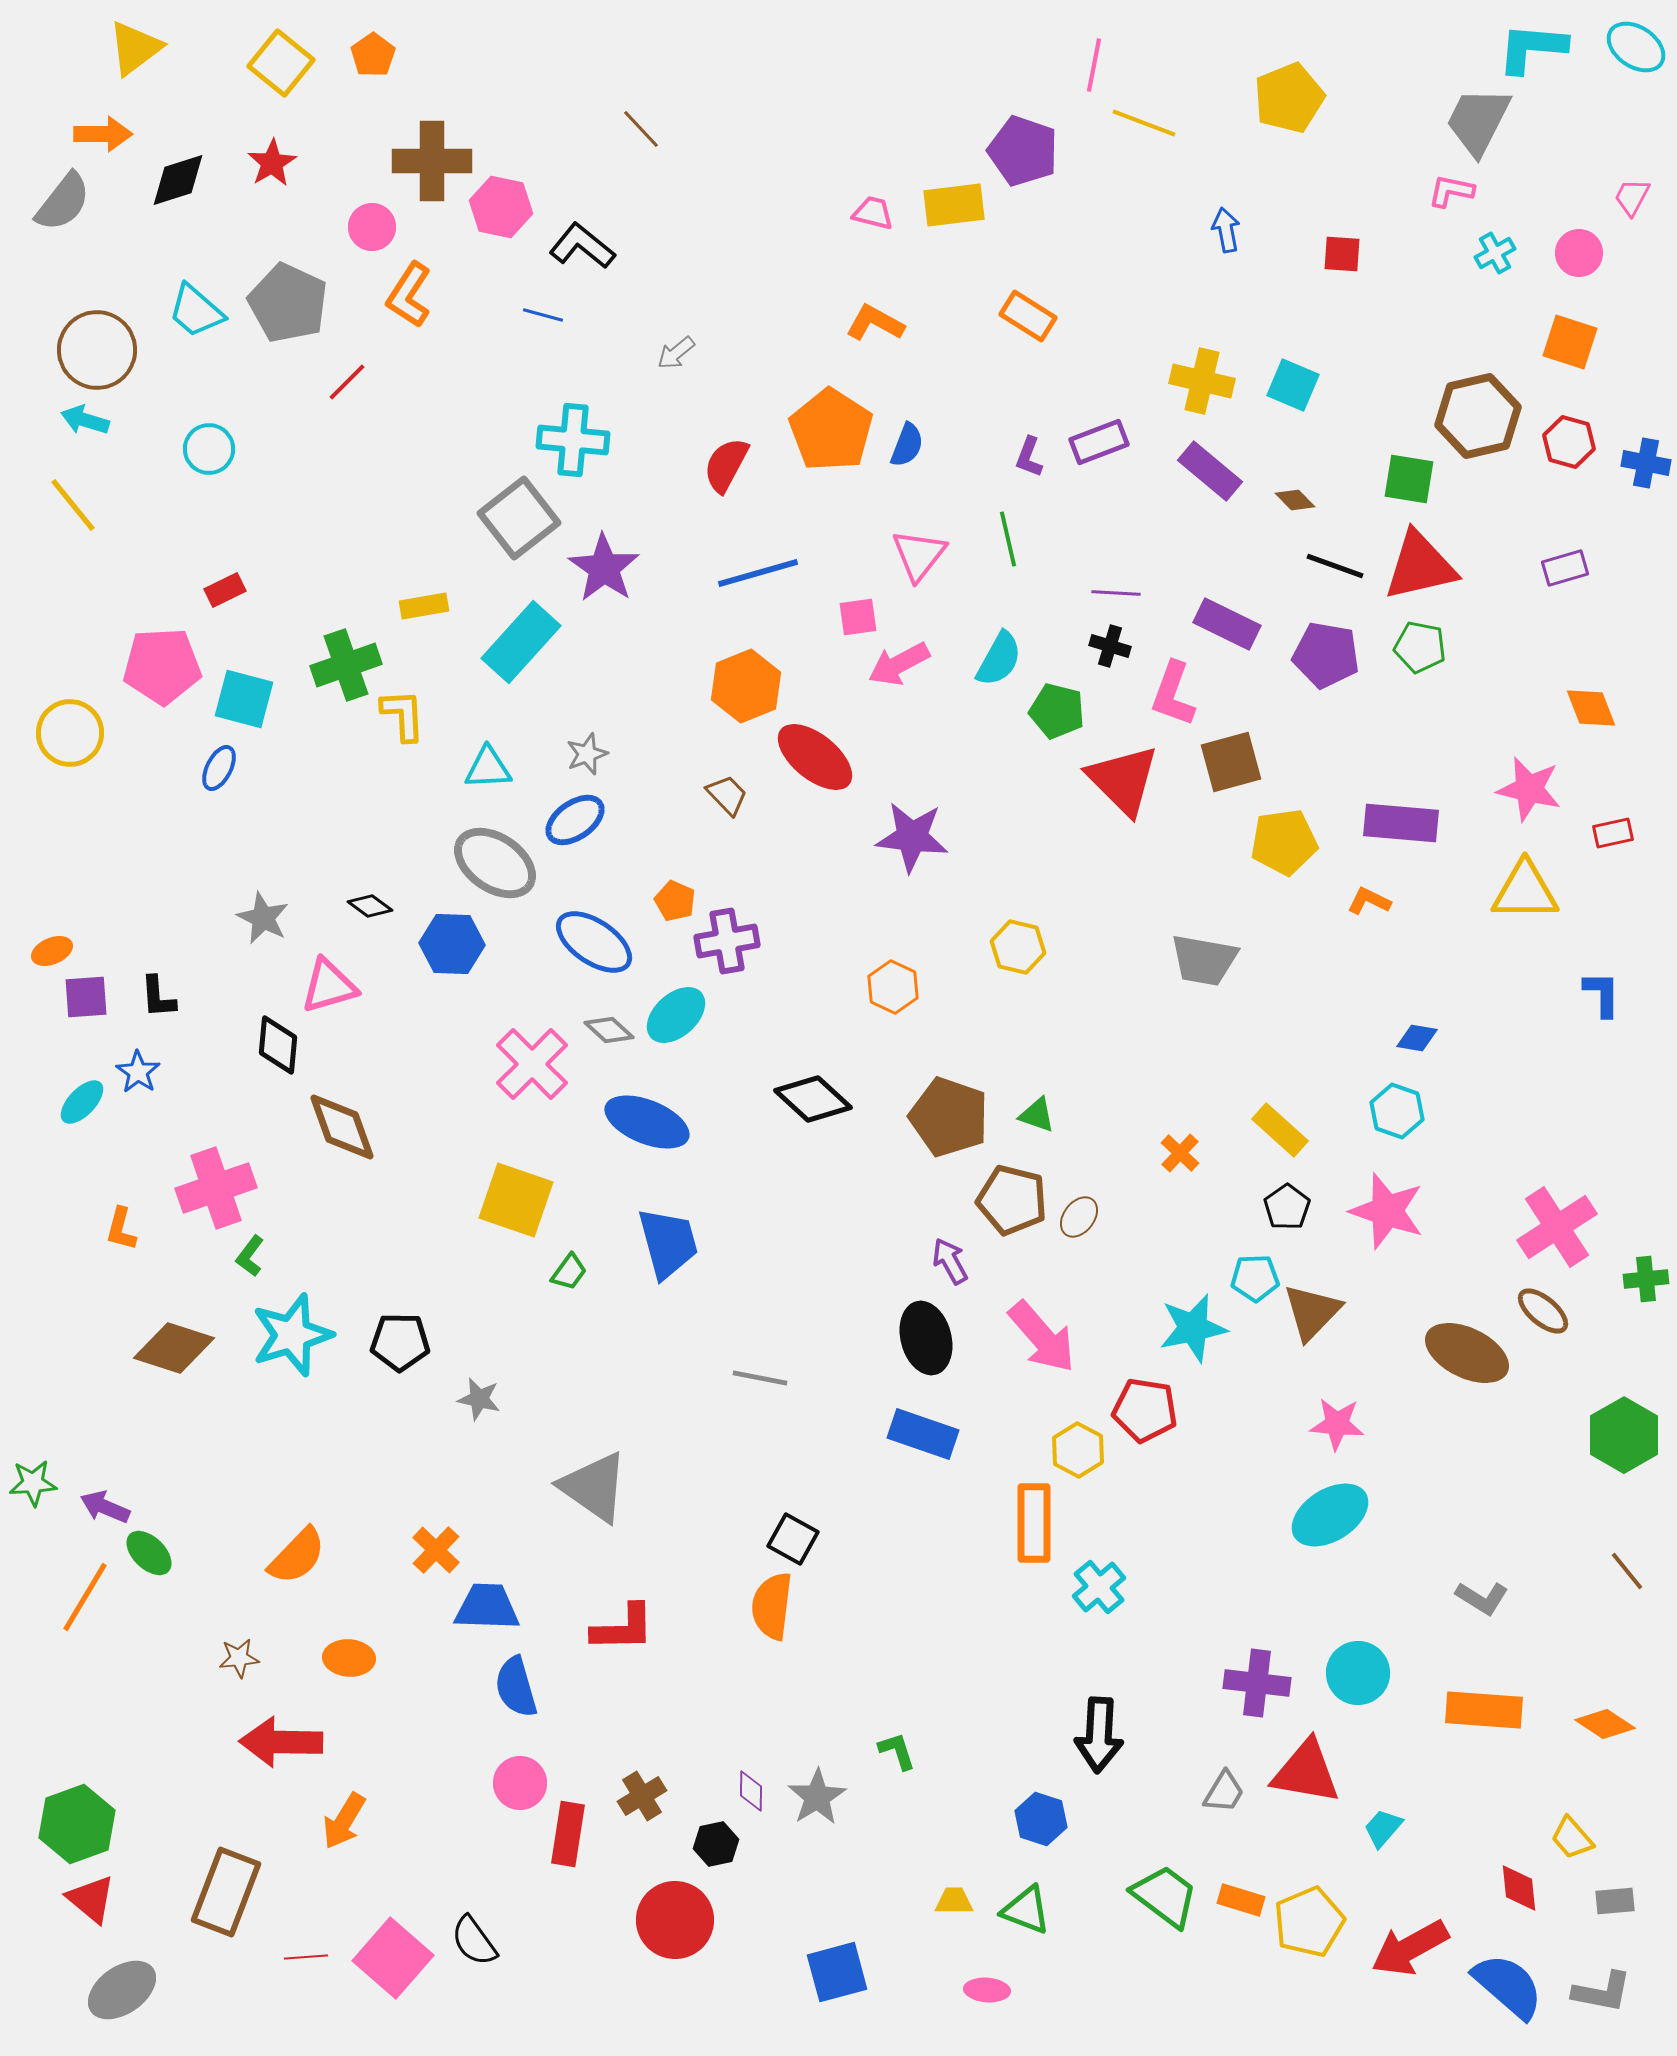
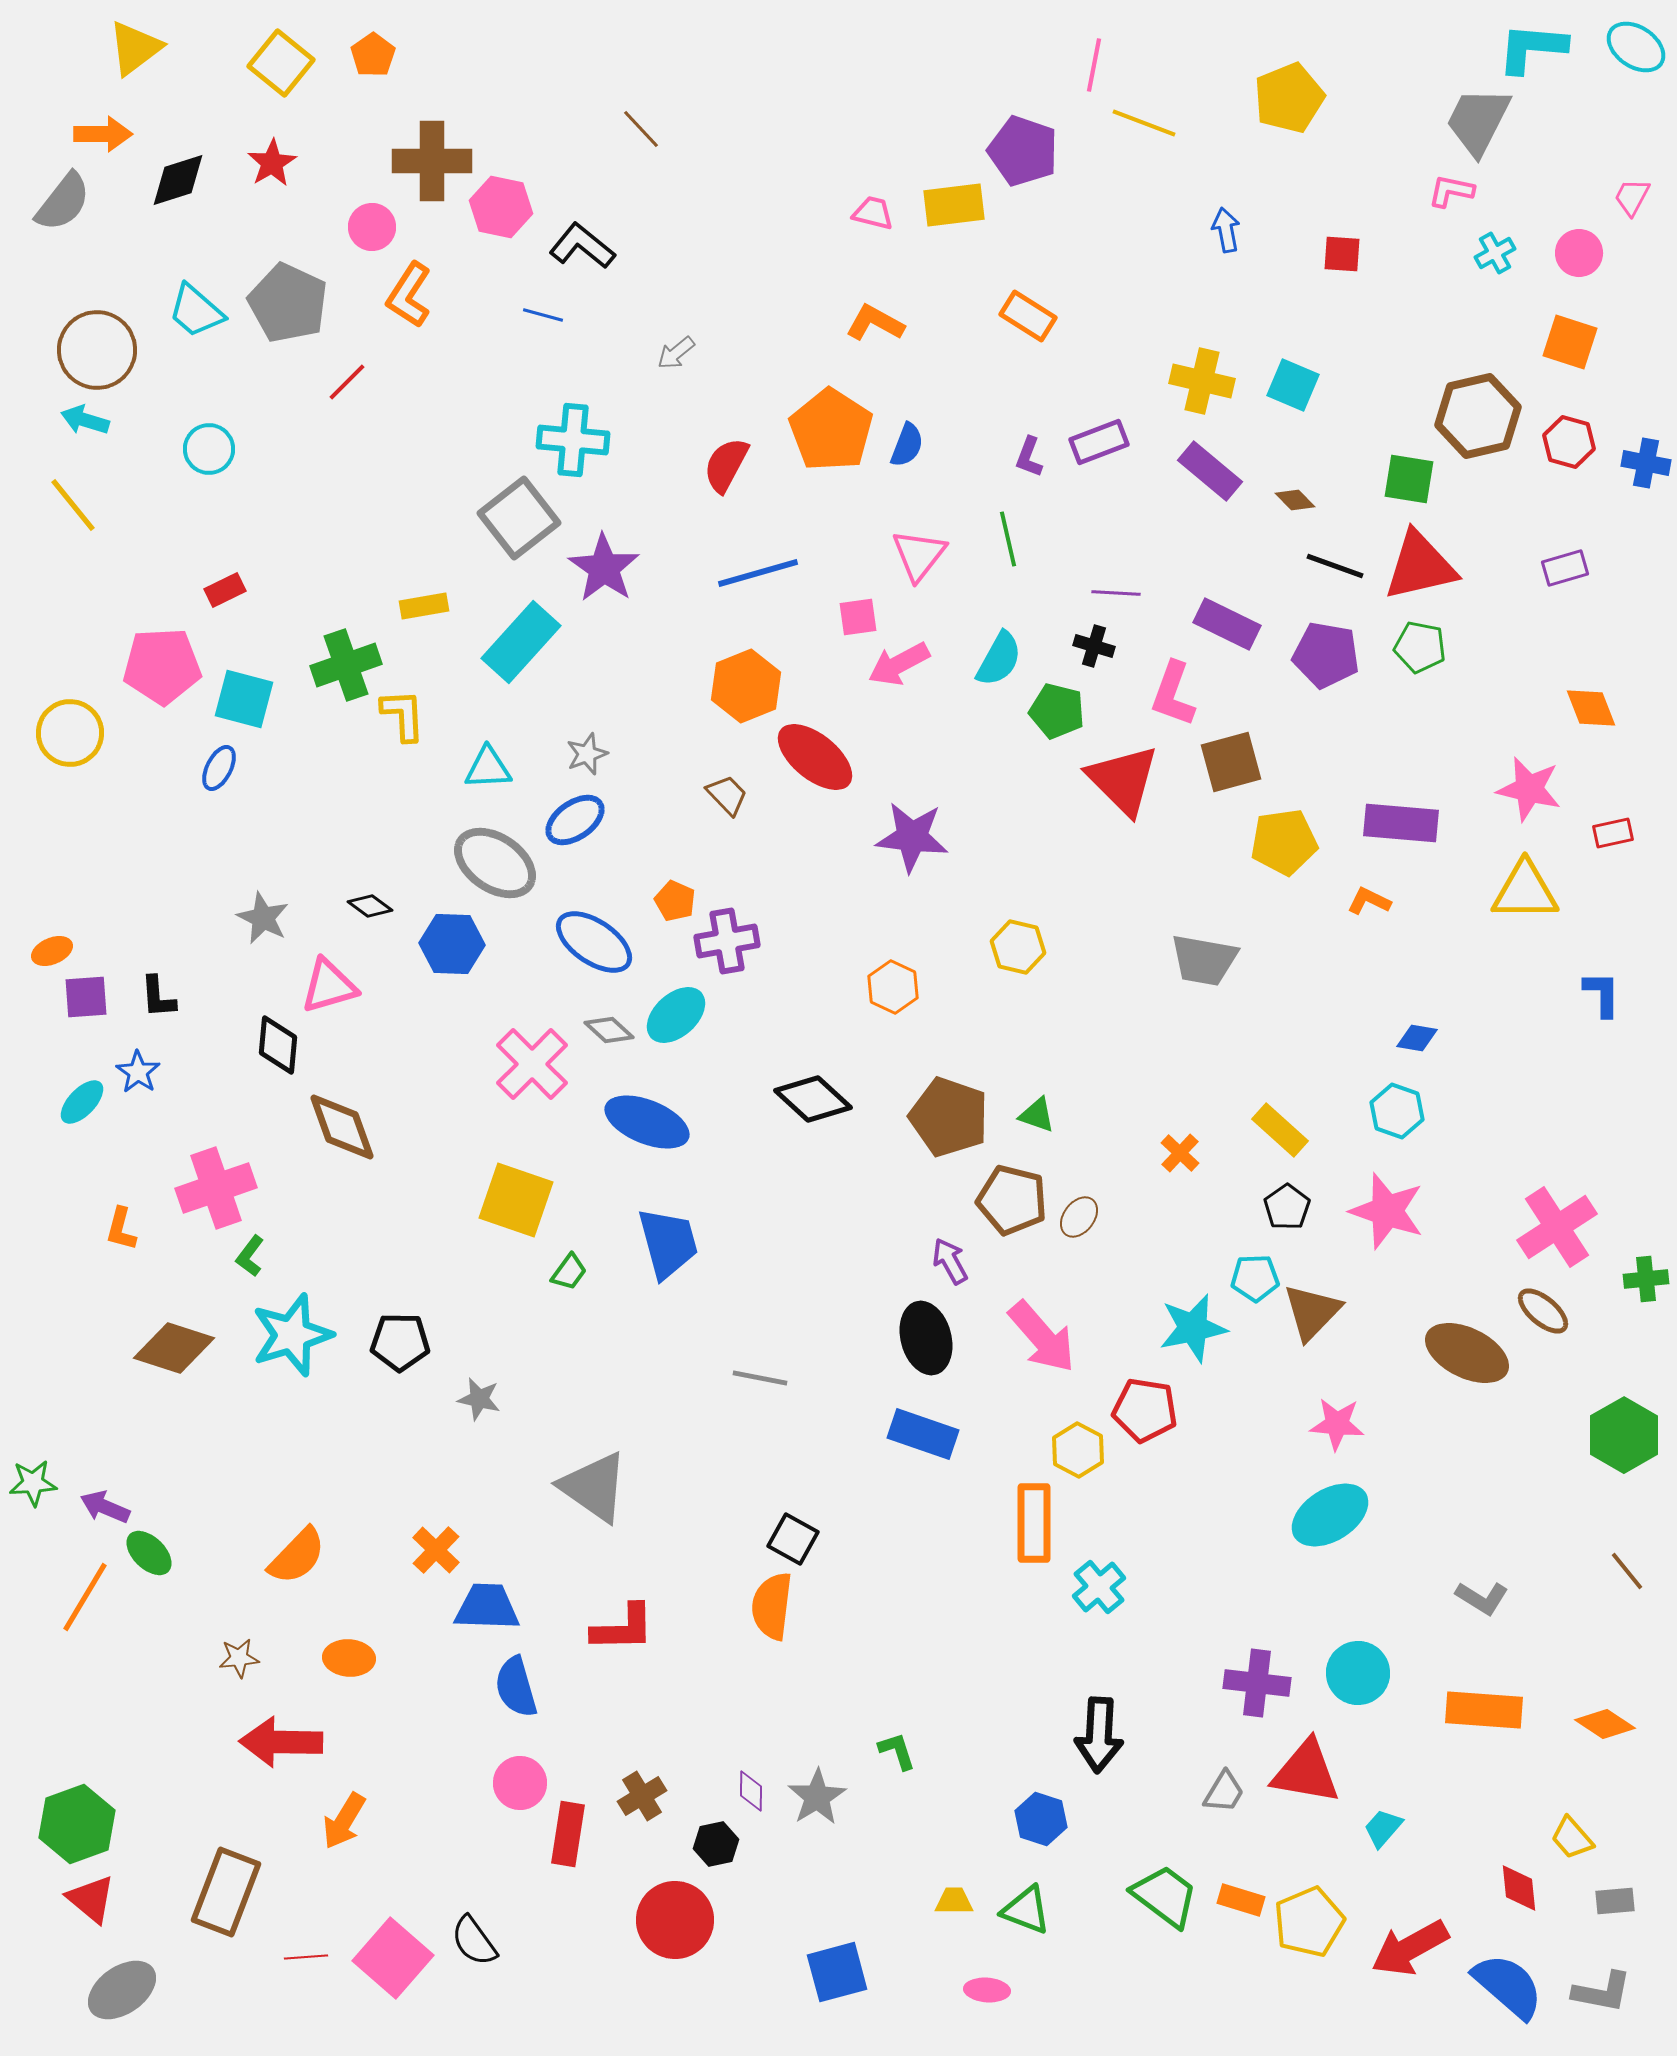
black cross at (1110, 646): moved 16 px left
